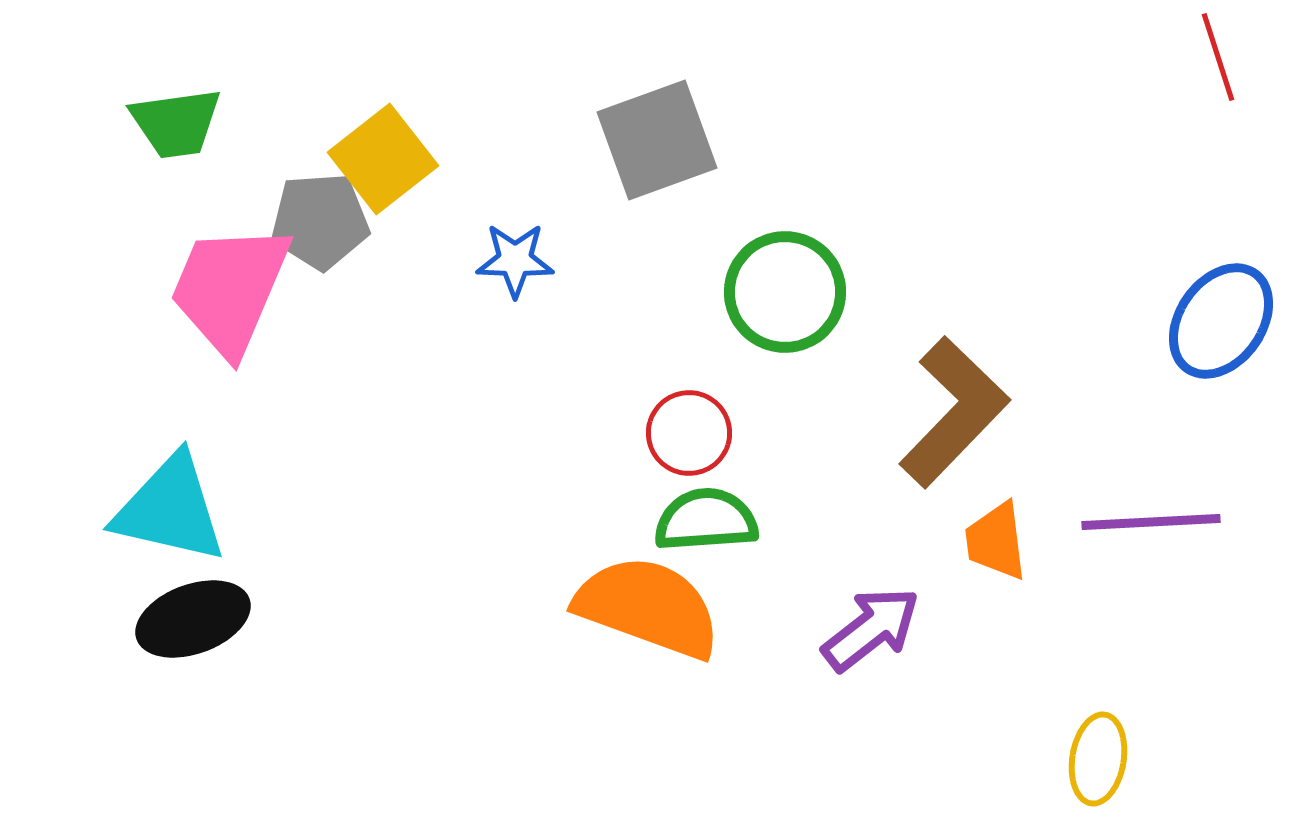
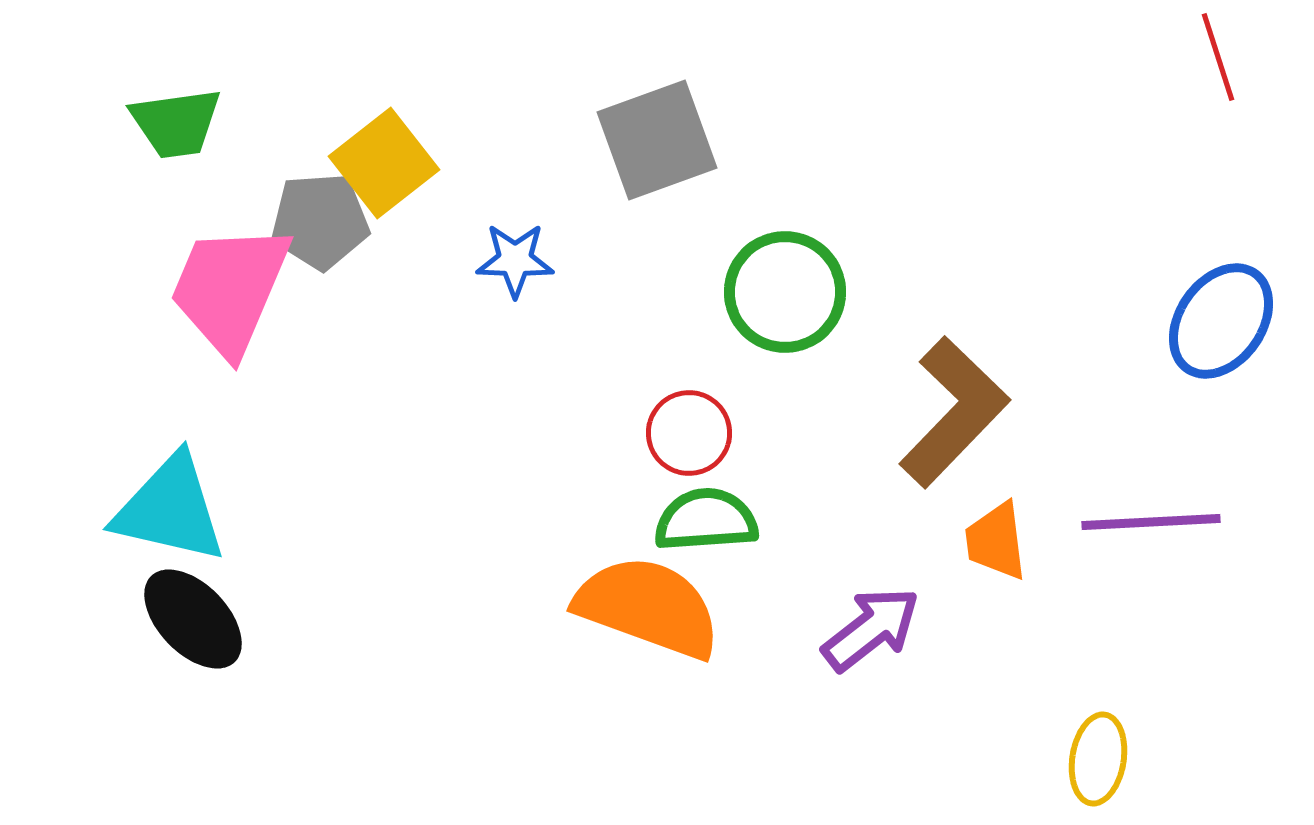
yellow square: moved 1 px right, 4 px down
black ellipse: rotated 66 degrees clockwise
